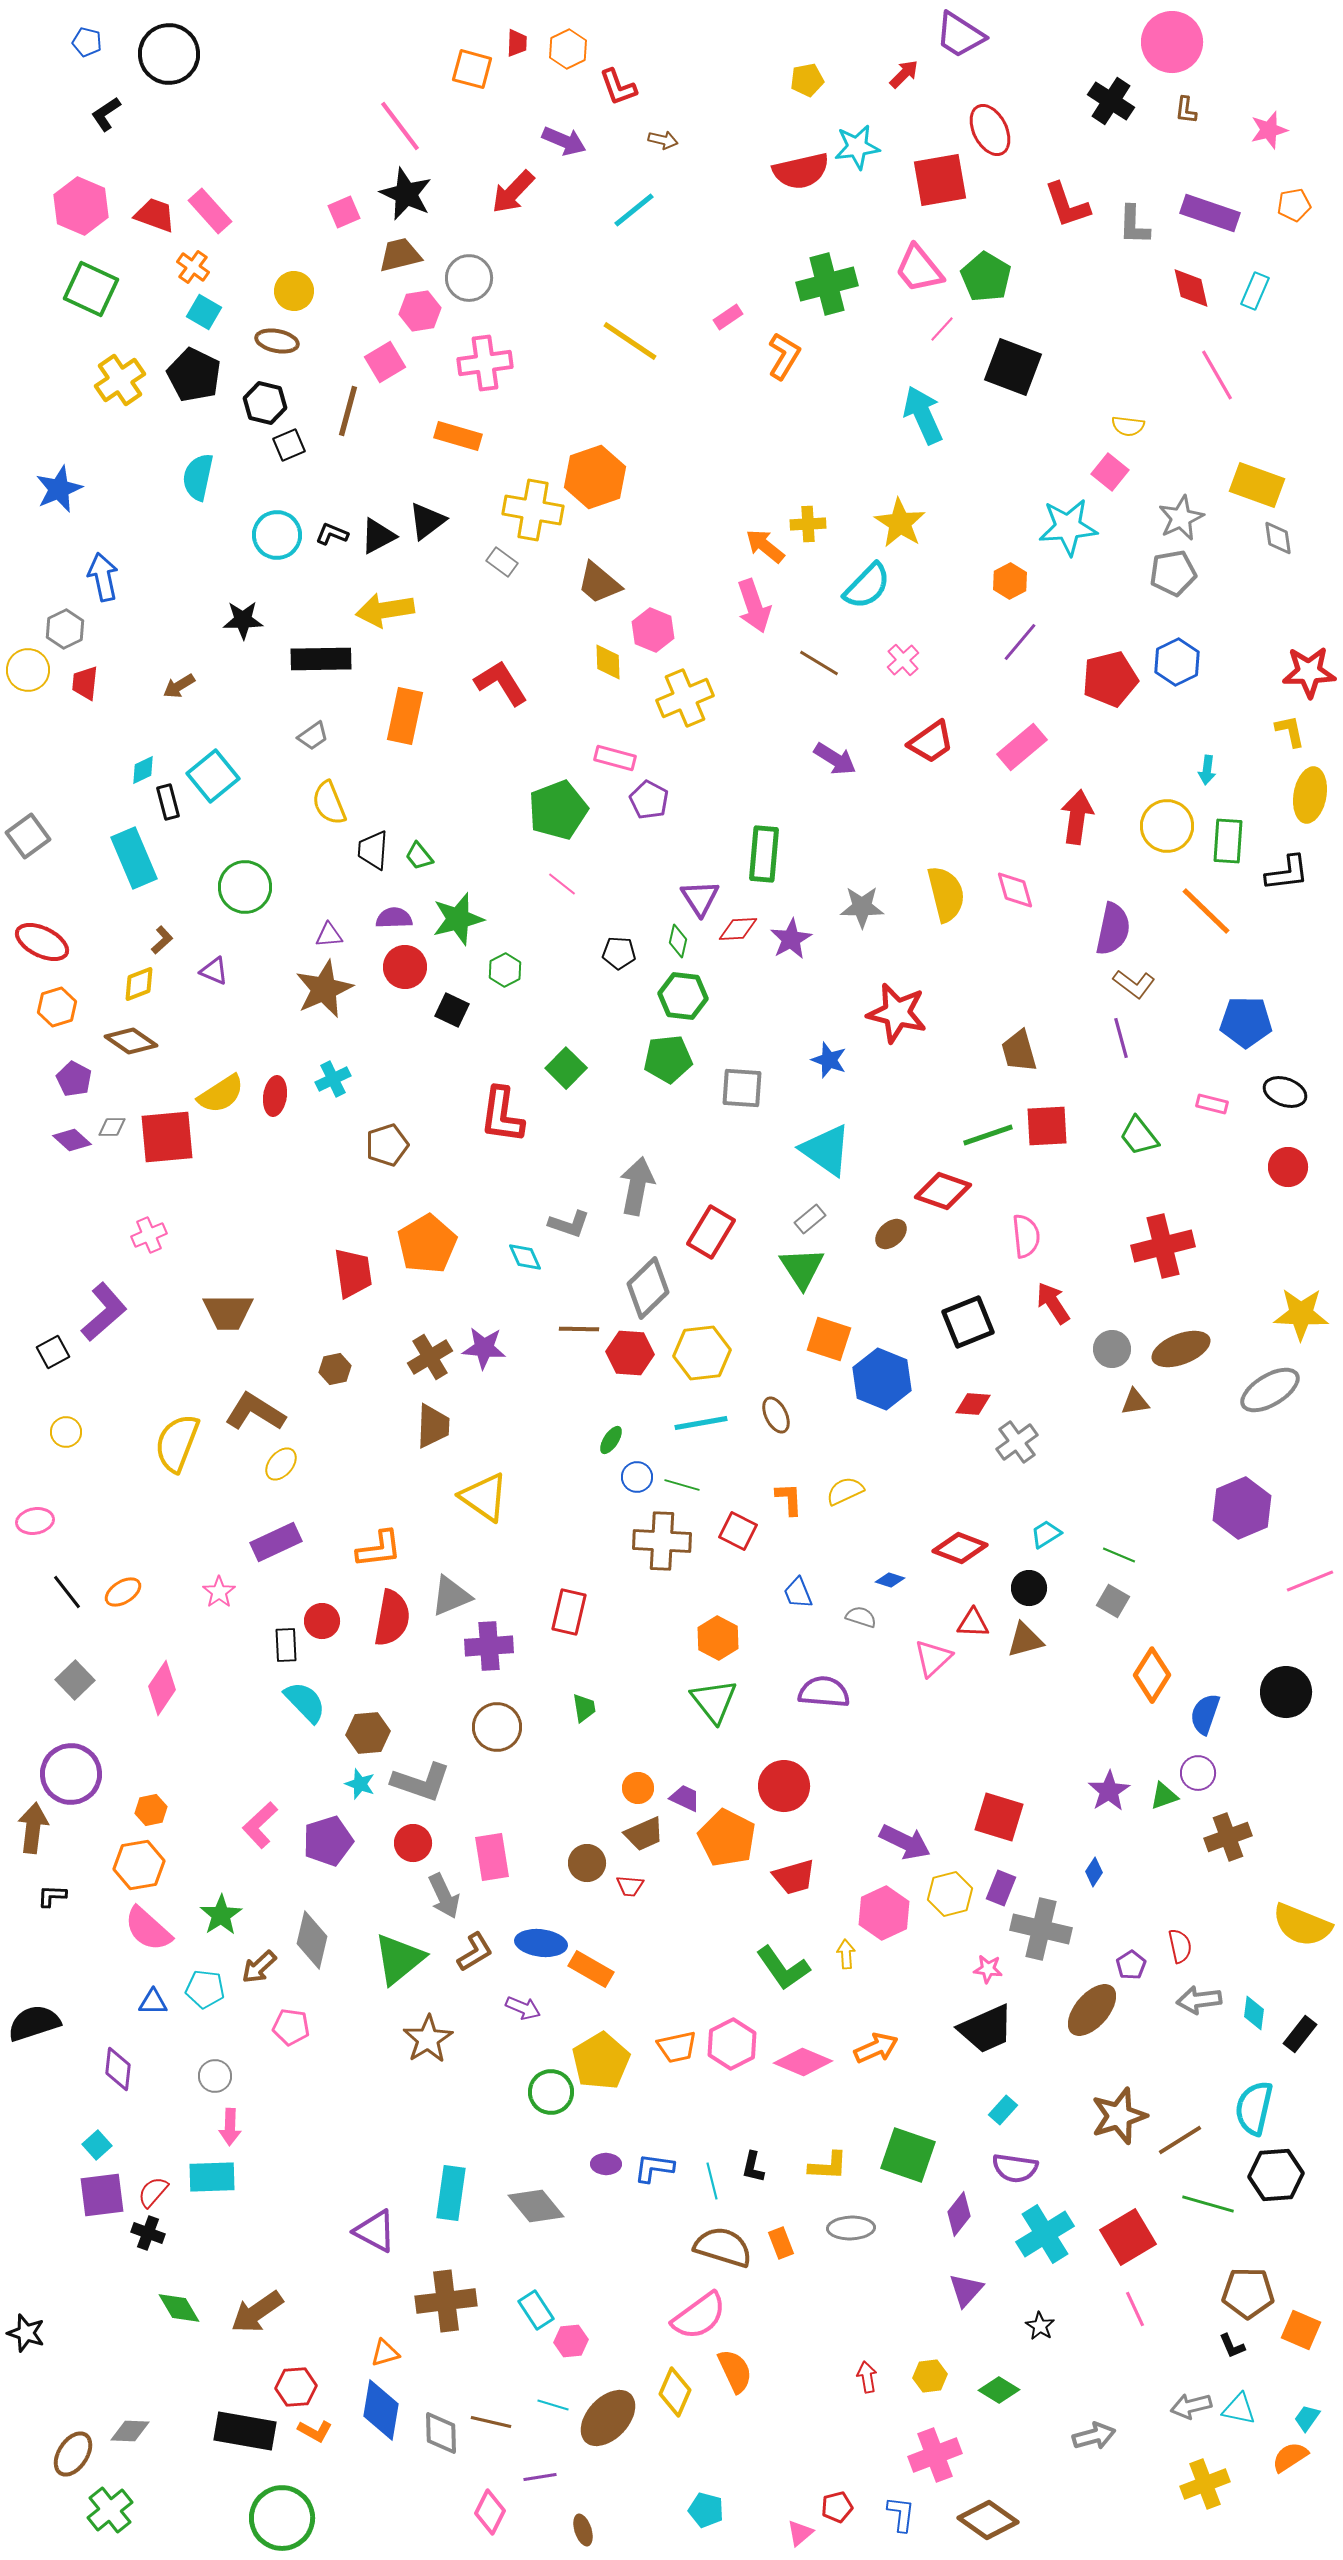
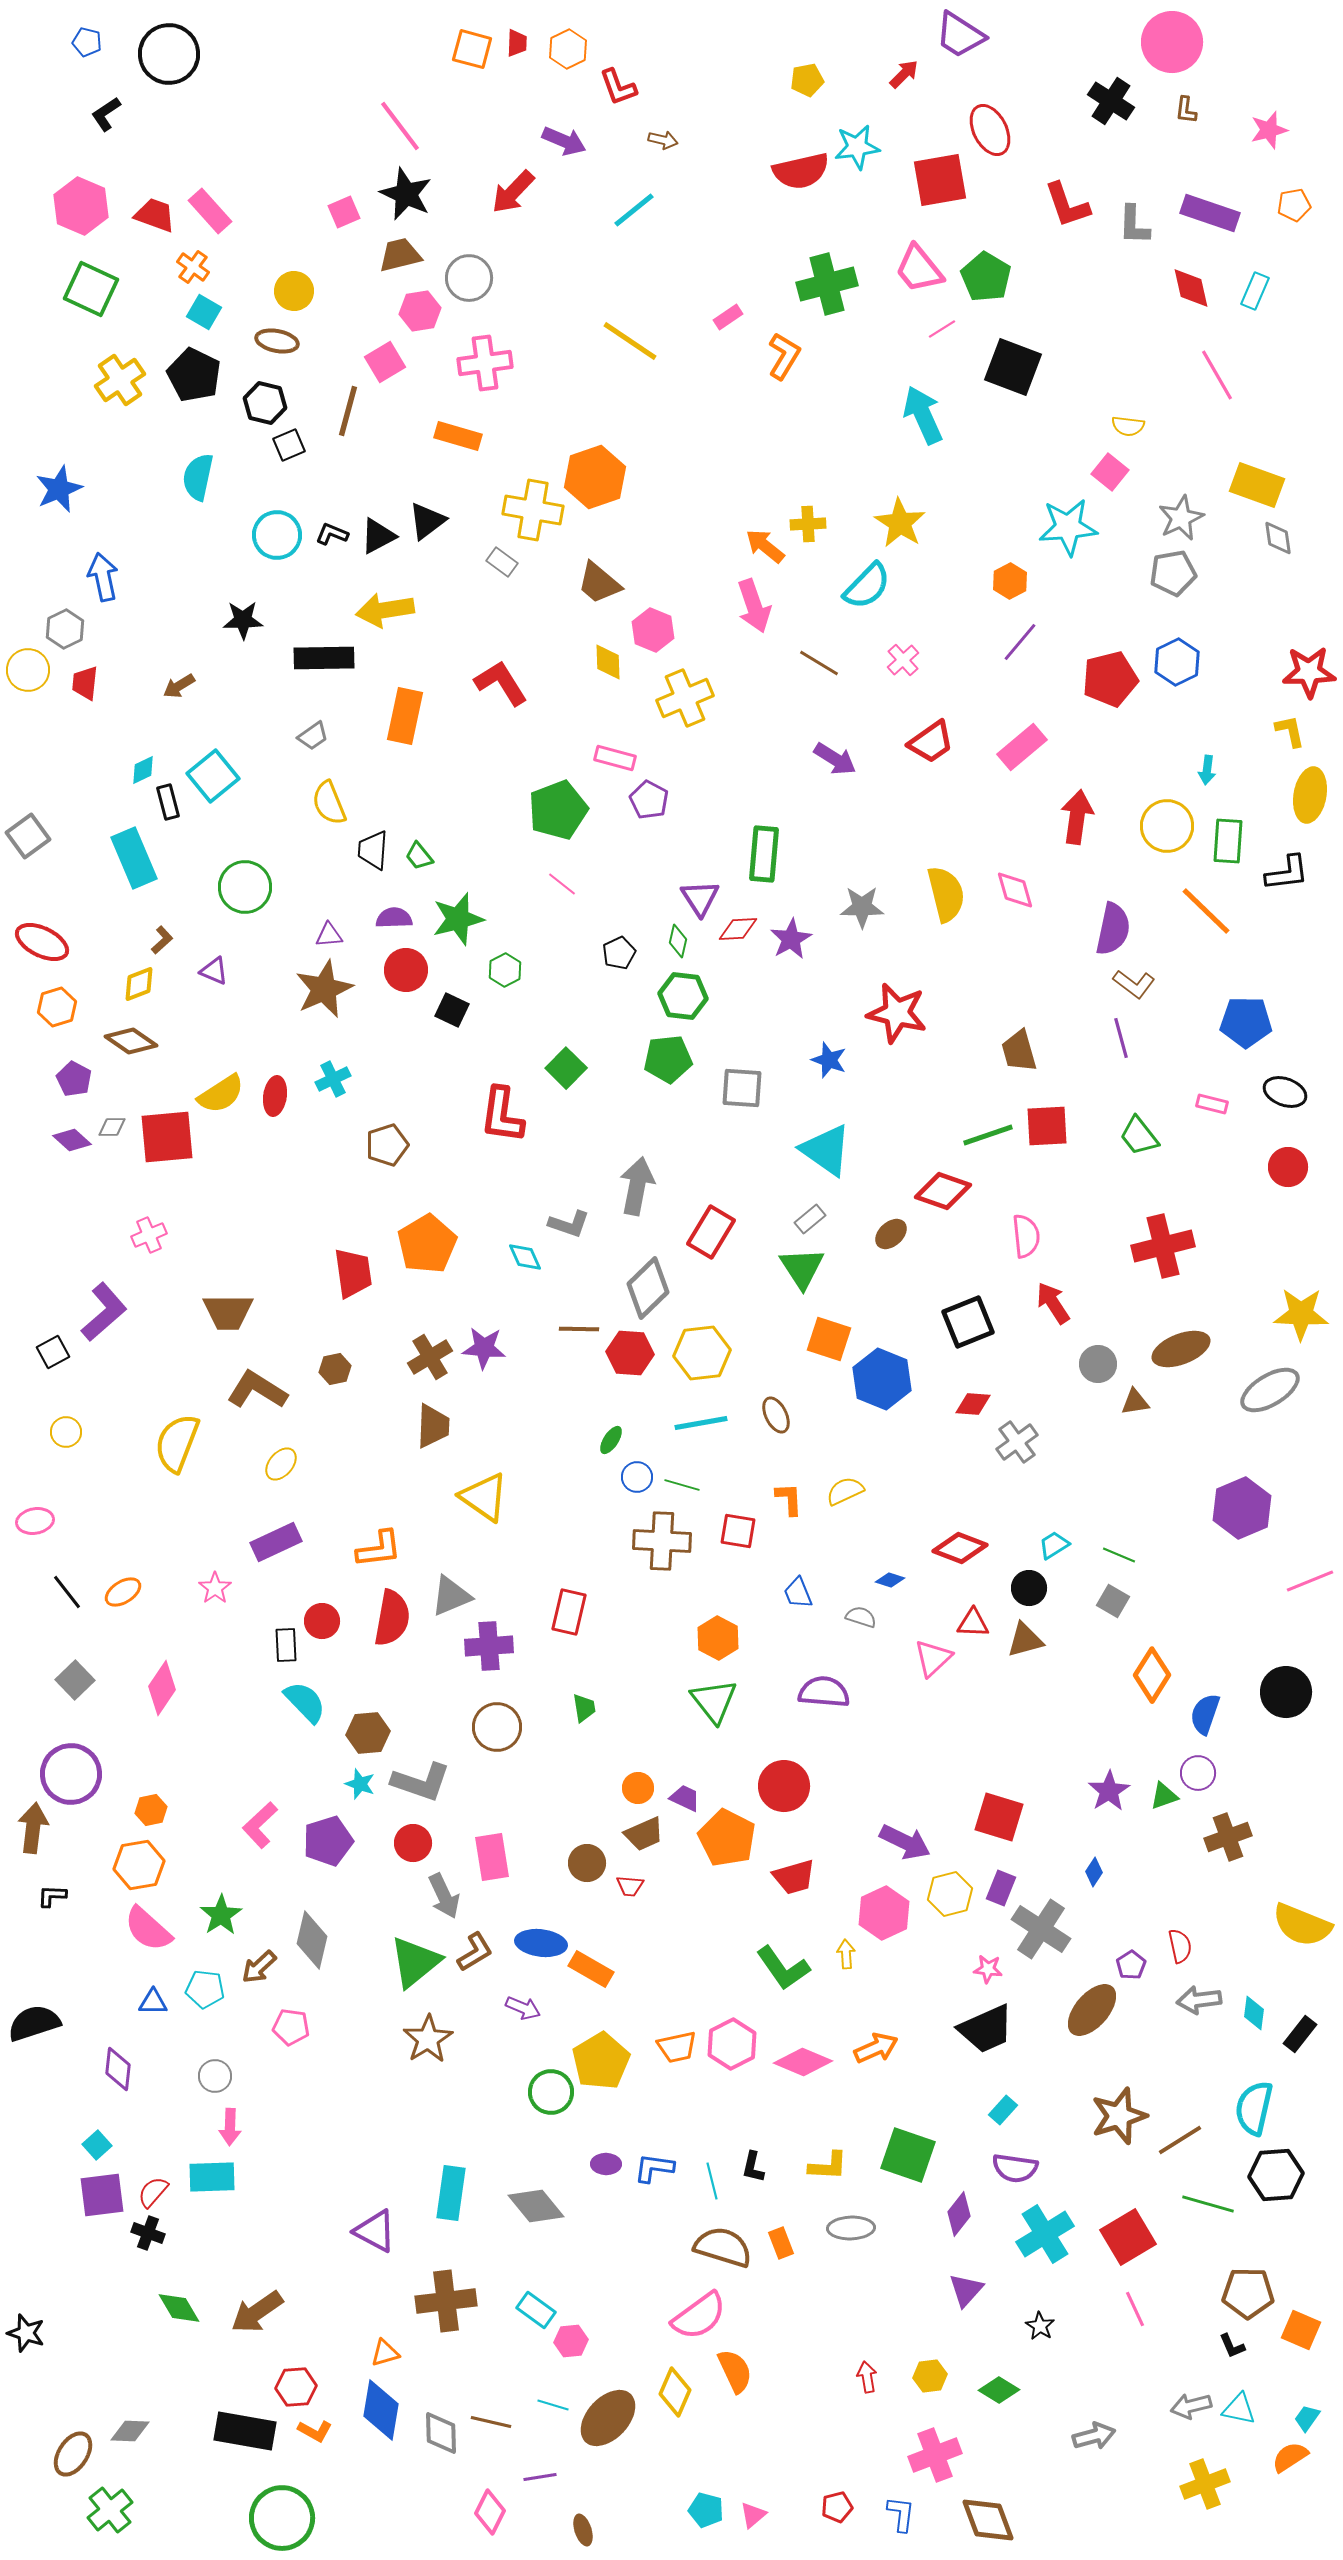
orange square at (472, 69): moved 20 px up
pink line at (942, 329): rotated 16 degrees clockwise
black rectangle at (321, 659): moved 3 px right, 1 px up
black pentagon at (619, 953): rotated 28 degrees counterclockwise
red circle at (405, 967): moved 1 px right, 3 px down
gray circle at (1112, 1349): moved 14 px left, 15 px down
brown L-shape at (255, 1412): moved 2 px right, 22 px up
red square at (738, 1531): rotated 18 degrees counterclockwise
cyan trapezoid at (1046, 1534): moved 8 px right, 11 px down
pink star at (219, 1592): moved 4 px left, 4 px up
gray cross at (1041, 1929): rotated 20 degrees clockwise
green triangle at (399, 1959): moved 16 px right, 3 px down
cyan rectangle at (536, 2310): rotated 21 degrees counterclockwise
brown diamond at (988, 2520): rotated 34 degrees clockwise
pink triangle at (800, 2533): moved 47 px left, 18 px up
